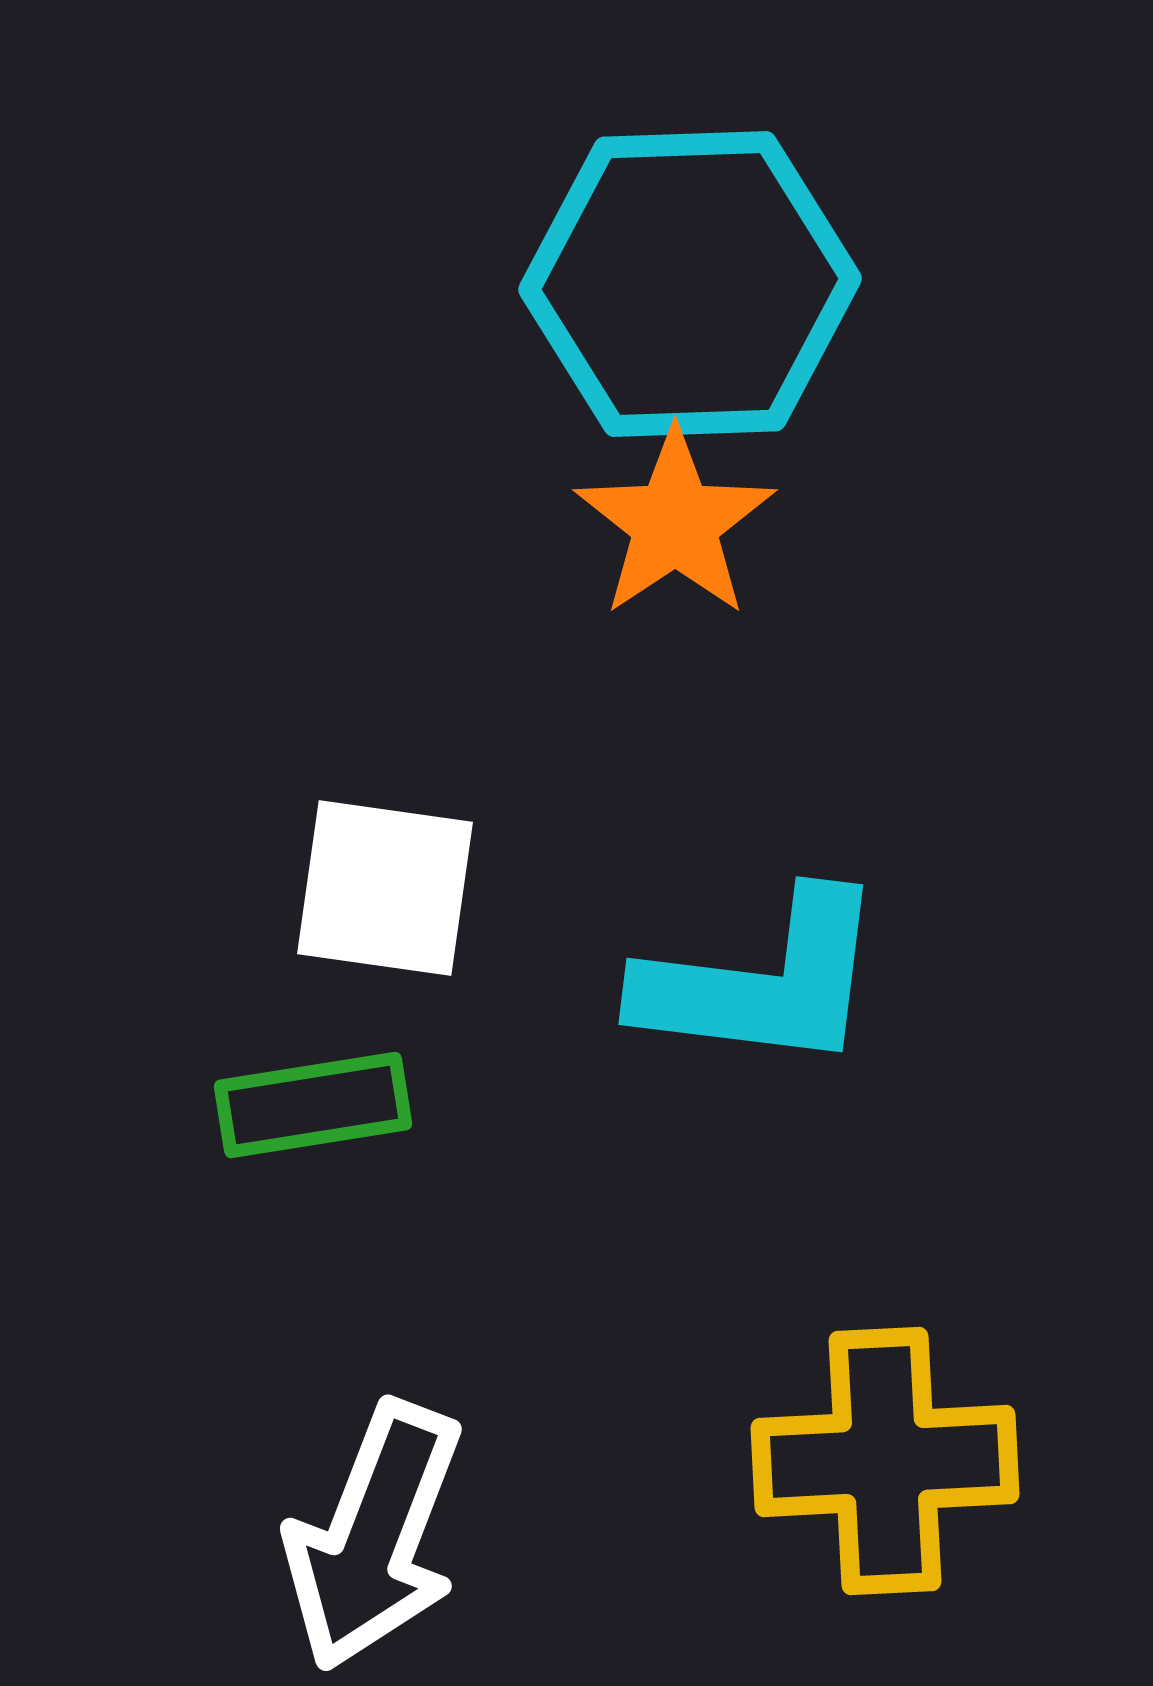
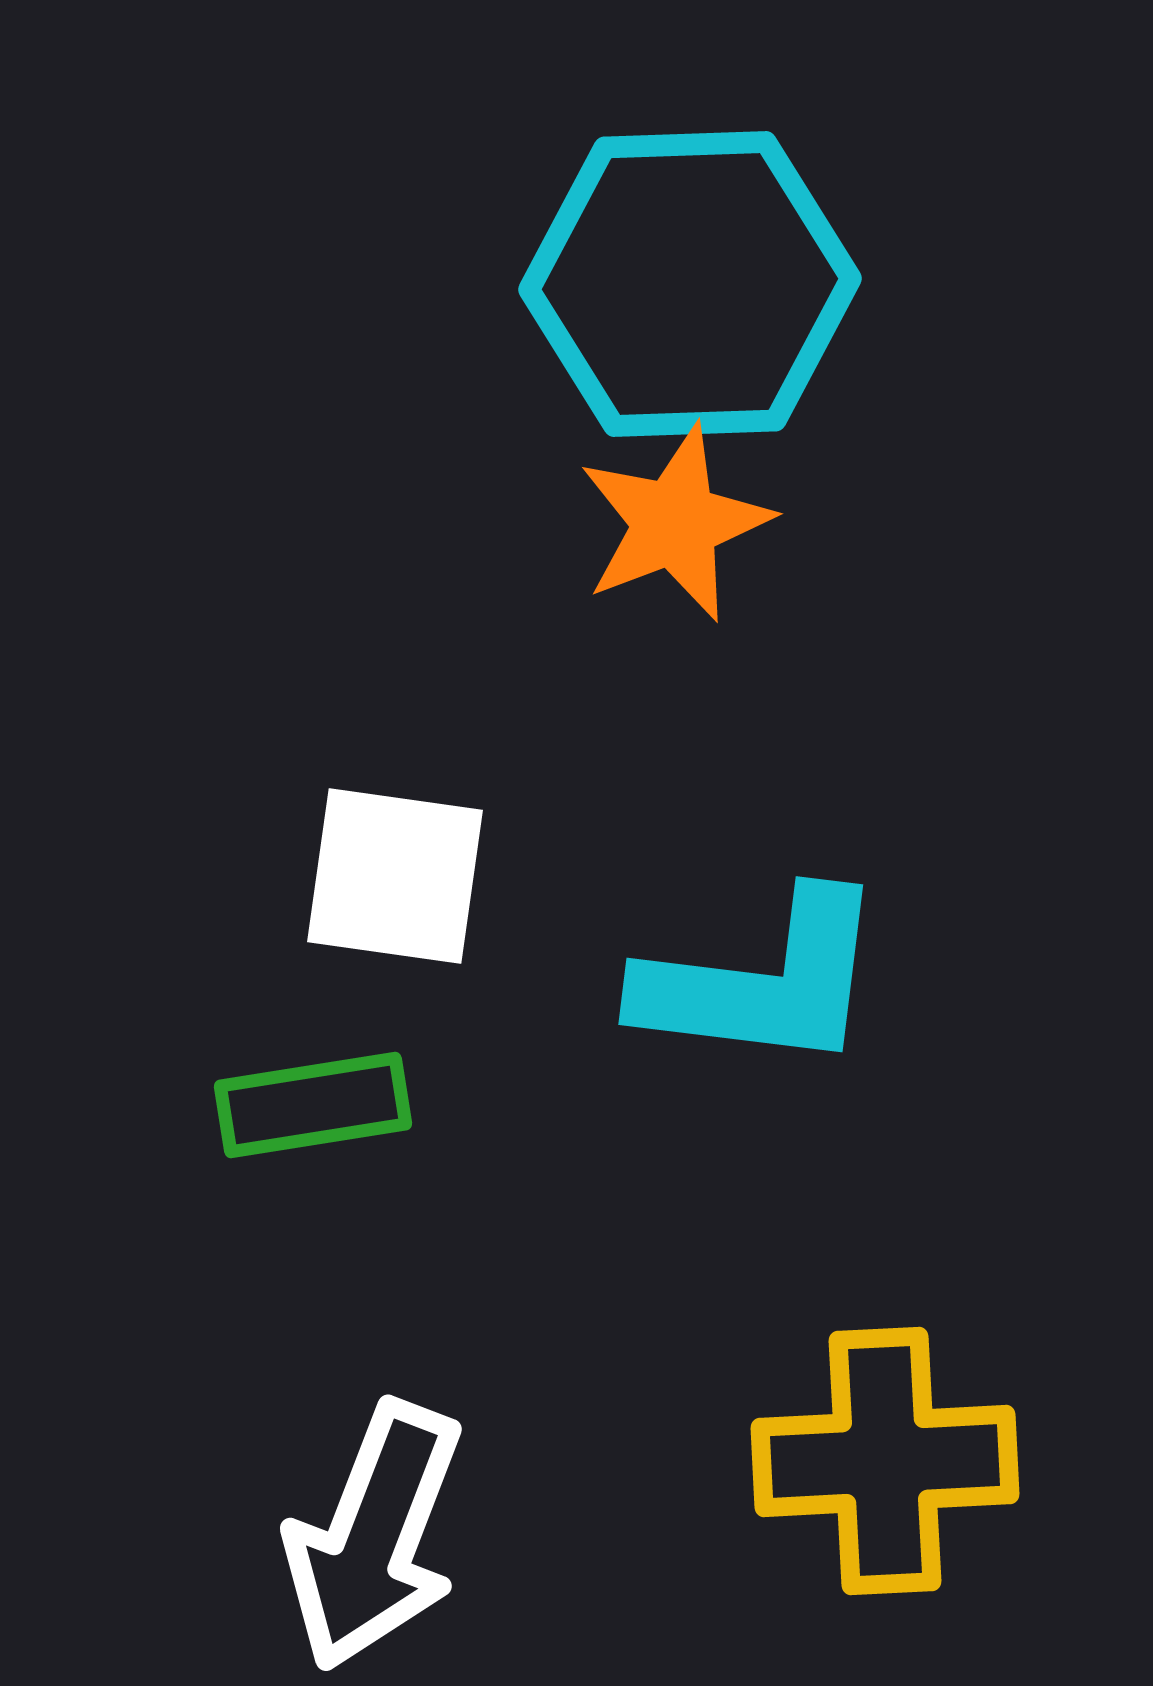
orange star: rotated 13 degrees clockwise
white square: moved 10 px right, 12 px up
